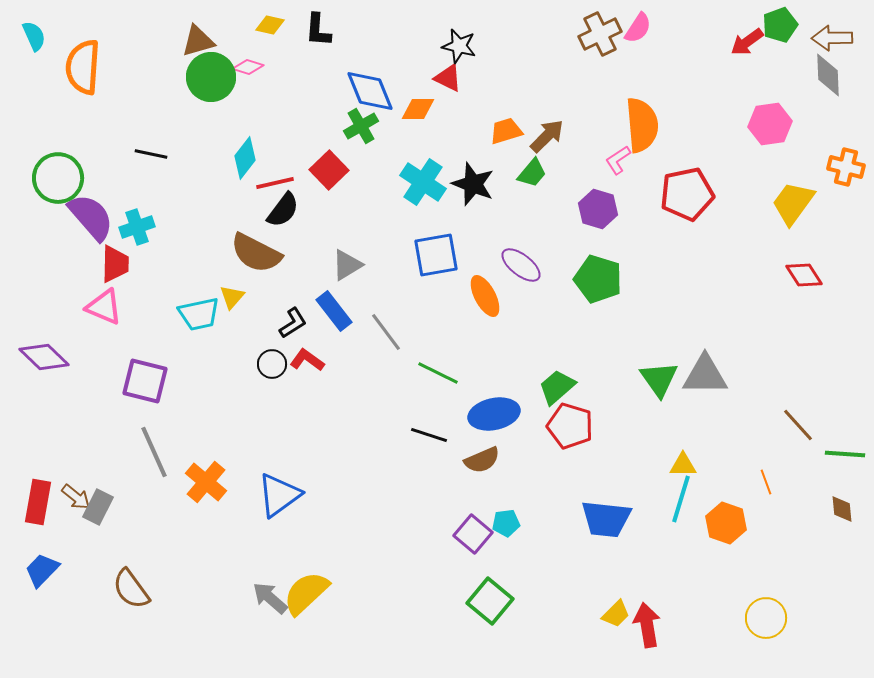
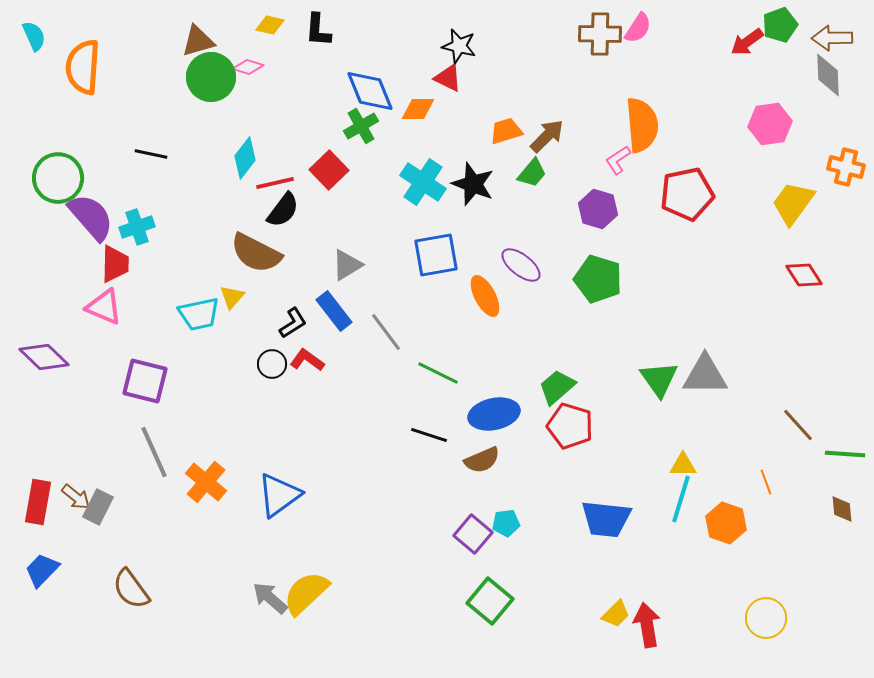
brown cross at (600, 34): rotated 27 degrees clockwise
